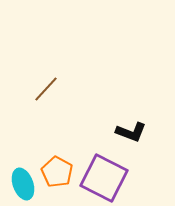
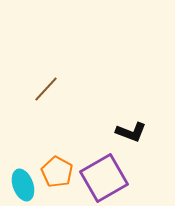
purple square: rotated 33 degrees clockwise
cyan ellipse: moved 1 px down
